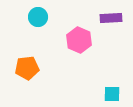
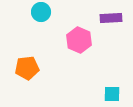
cyan circle: moved 3 px right, 5 px up
